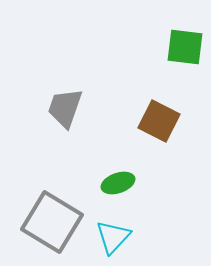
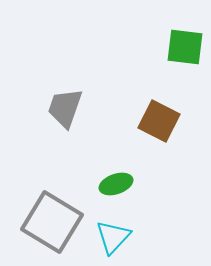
green ellipse: moved 2 px left, 1 px down
